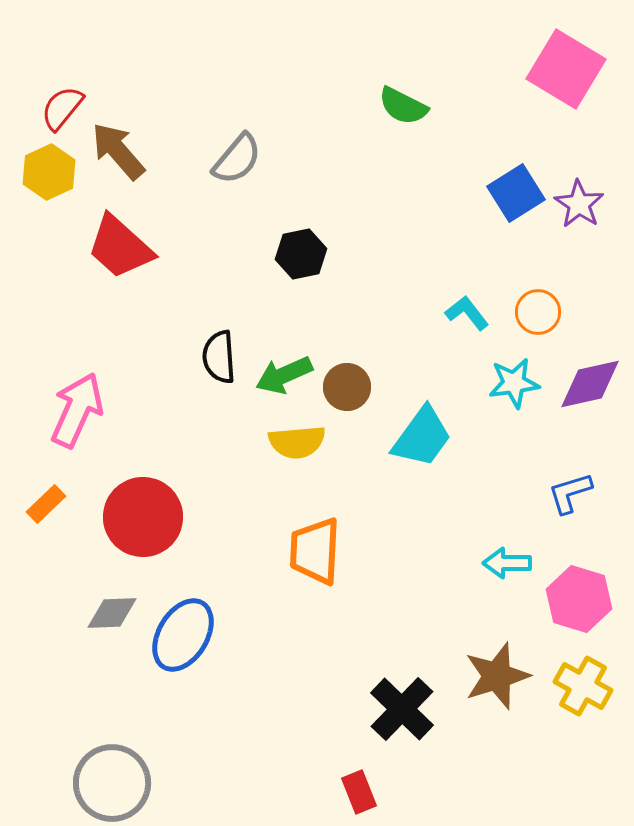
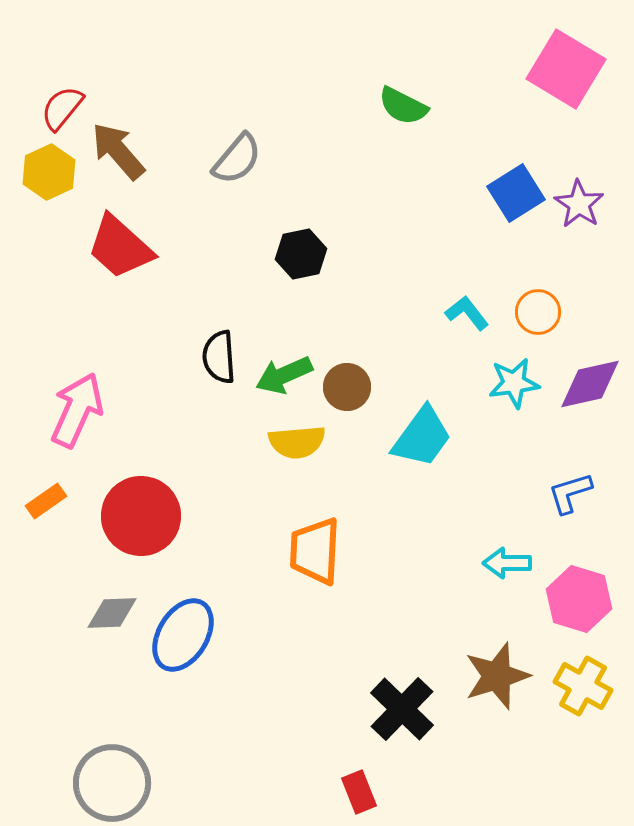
orange rectangle: moved 3 px up; rotated 9 degrees clockwise
red circle: moved 2 px left, 1 px up
